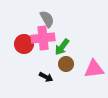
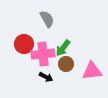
pink cross: moved 16 px down
green arrow: moved 1 px right, 1 px down
pink triangle: moved 2 px left, 2 px down
